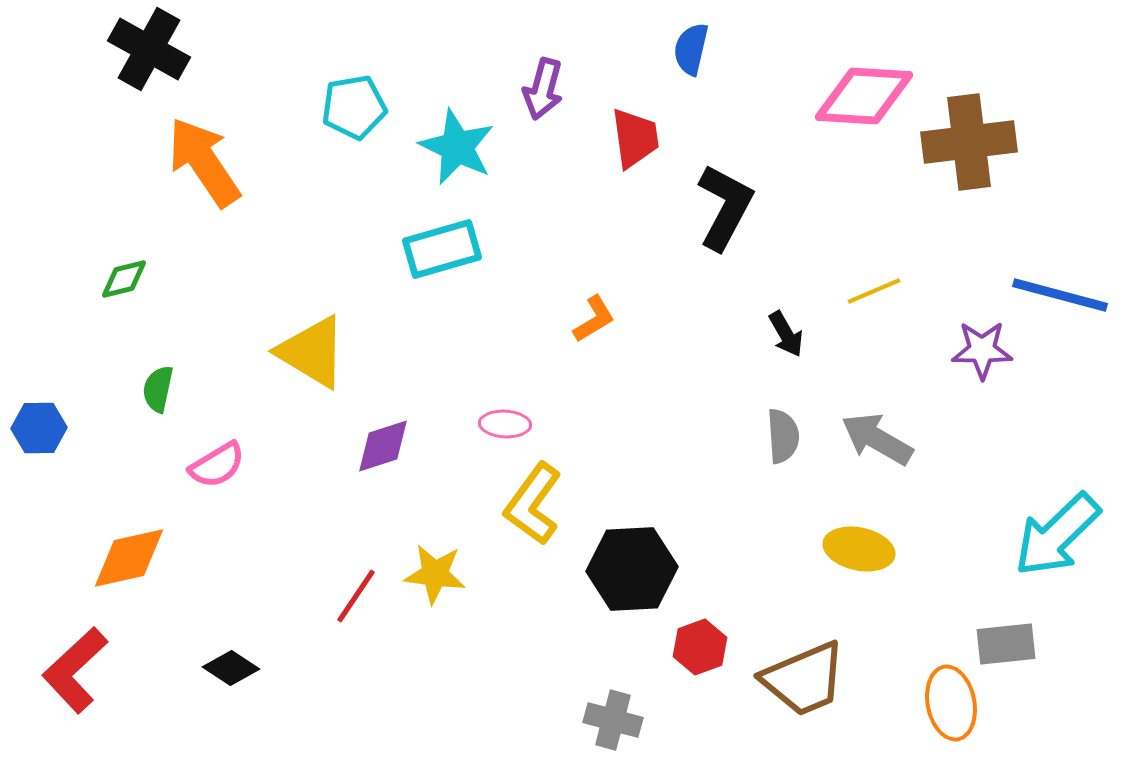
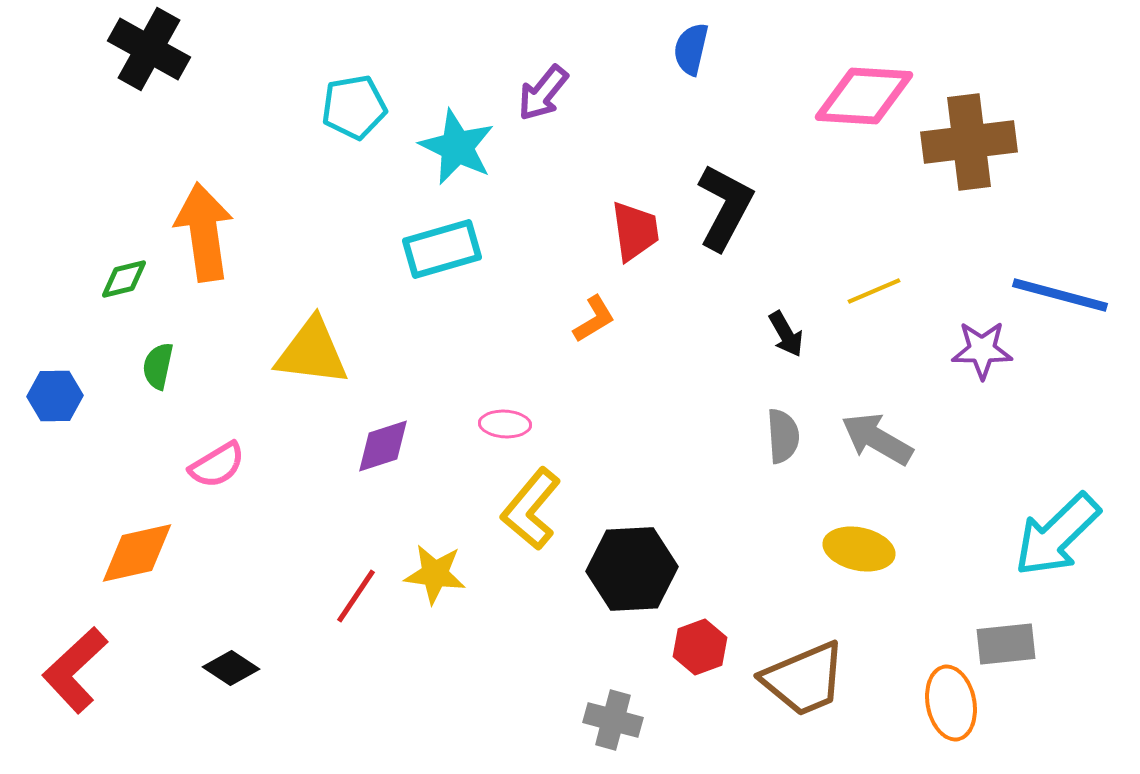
purple arrow: moved 4 px down; rotated 24 degrees clockwise
red trapezoid: moved 93 px down
orange arrow: moved 70 px down; rotated 26 degrees clockwise
yellow triangle: rotated 24 degrees counterclockwise
green semicircle: moved 23 px up
blue hexagon: moved 16 px right, 32 px up
yellow L-shape: moved 2 px left, 5 px down; rotated 4 degrees clockwise
orange diamond: moved 8 px right, 5 px up
